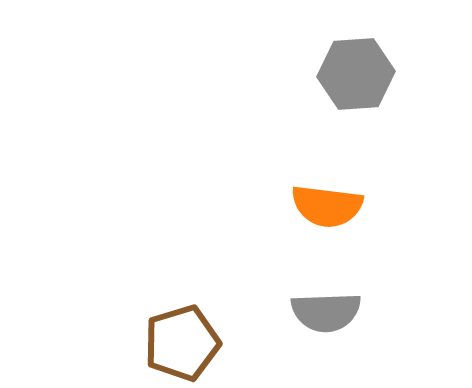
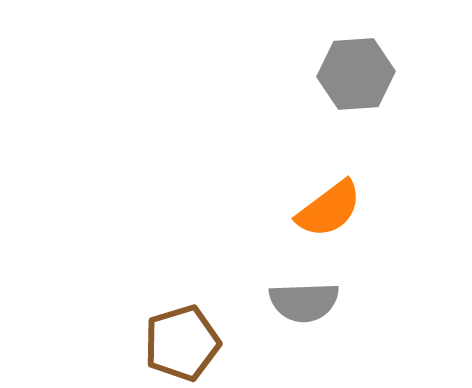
orange semicircle: moved 2 px right, 3 px down; rotated 44 degrees counterclockwise
gray semicircle: moved 22 px left, 10 px up
